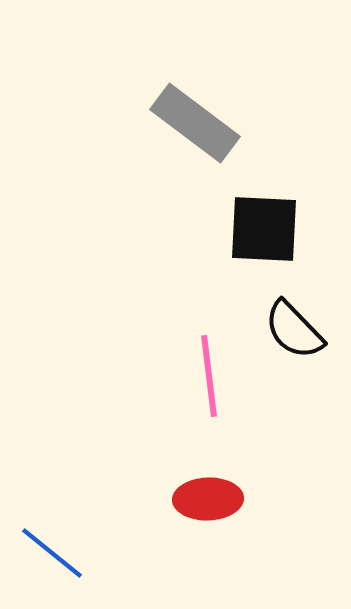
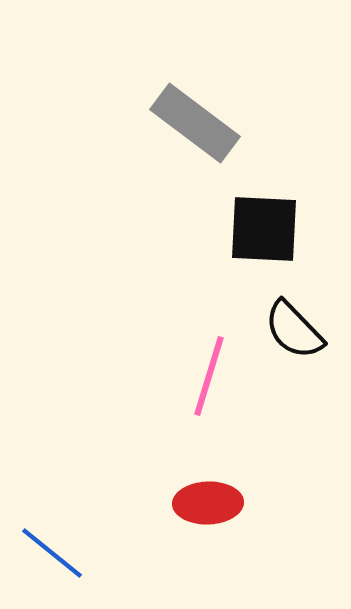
pink line: rotated 24 degrees clockwise
red ellipse: moved 4 px down
